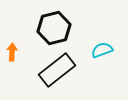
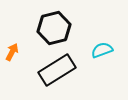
orange arrow: rotated 24 degrees clockwise
black rectangle: rotated 6 degrees clockwise
